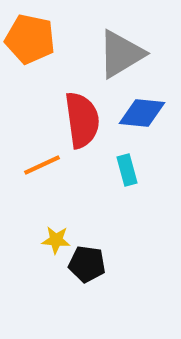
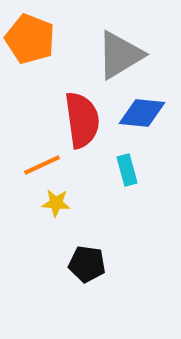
orange pentagon: rotated 9 degrees clockwise
gray triangle: moved 1 px left, 1 px down
yellow star: moved 37 px up
